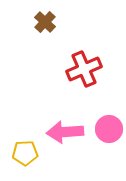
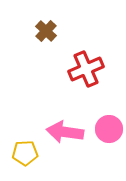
brown cross: moved 1 px right, 9 px down
red cross: moved 2 px right
pink arrow: rotated 12 degrees clockwise
